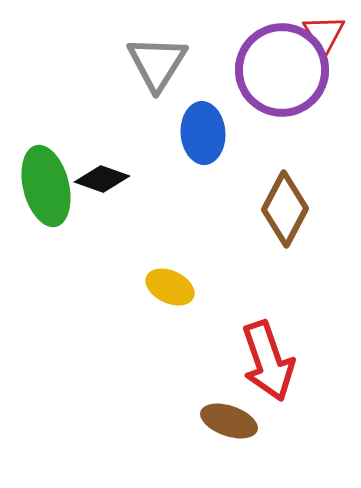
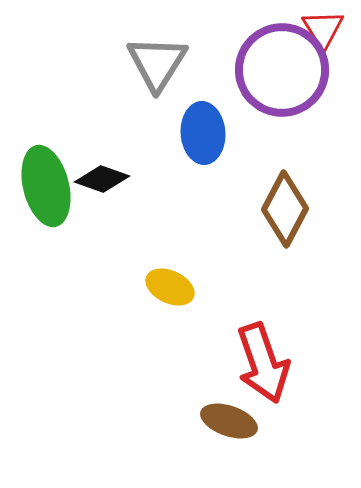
red triangle: moved 1 px left, 5 px up
red arrow: moved 5 px left, 2 px down
